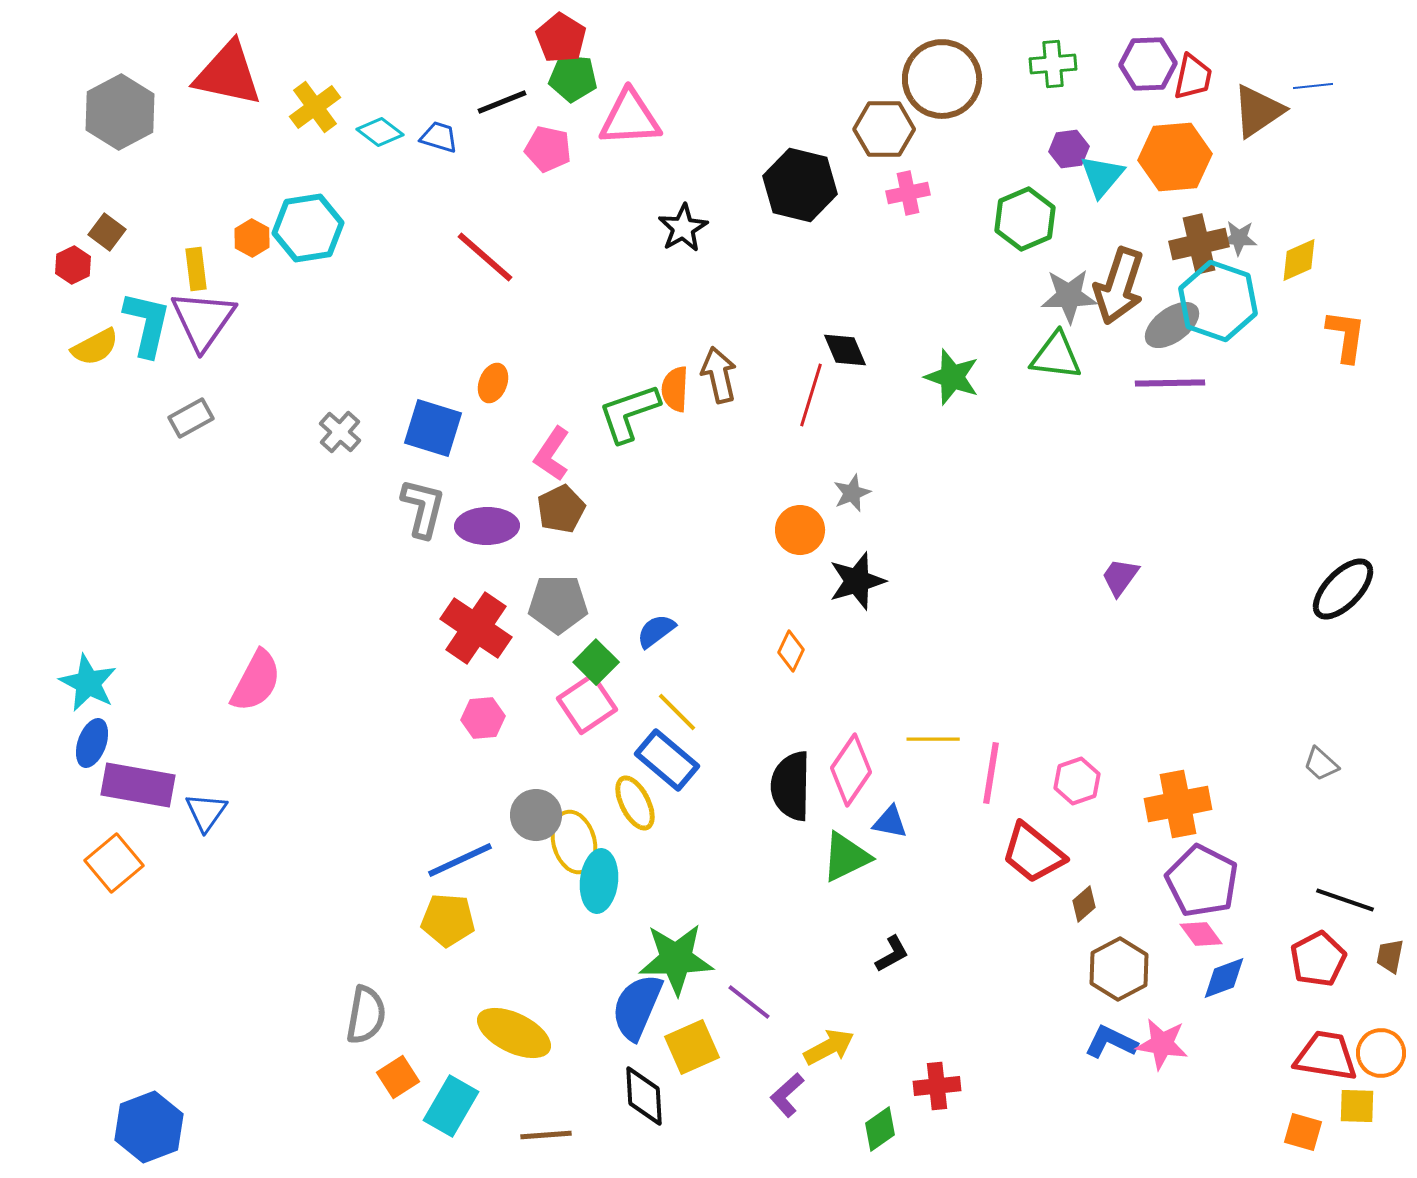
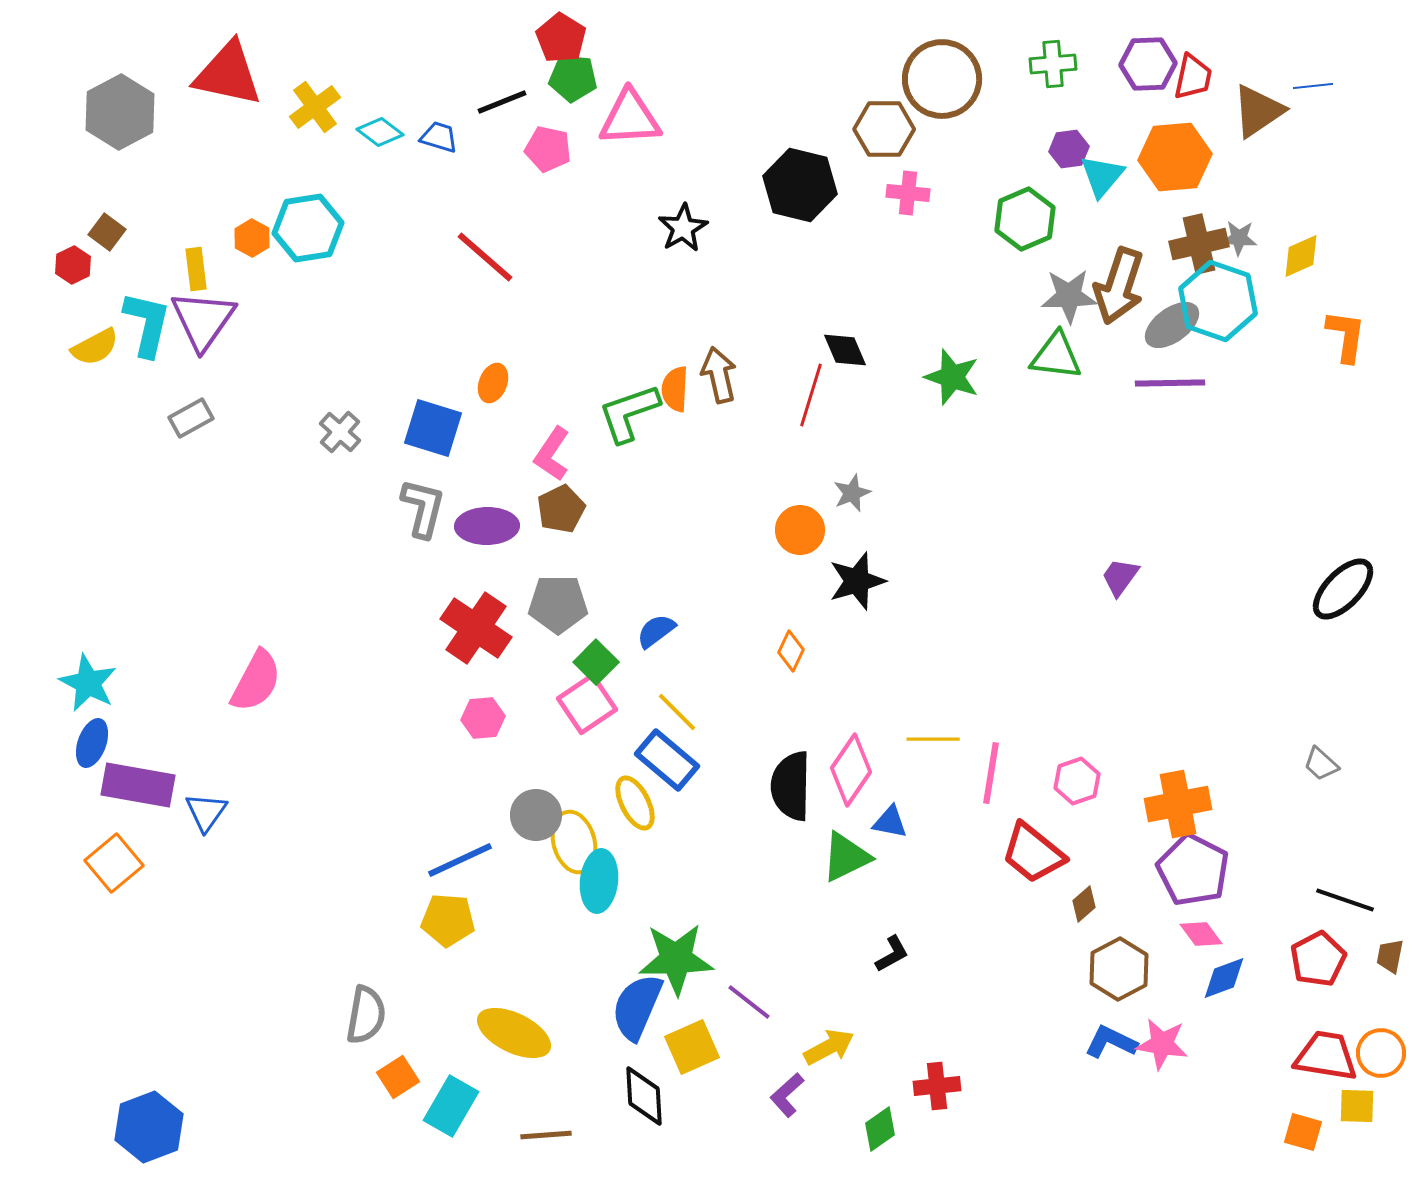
pink cross at (908, 193): rotated 18 degrees clockwise
yellow diamond at (1299, 260): moved 2 px right, 4 px up
purple pentagon at (1202, 881): moved 9 px left, 11 px up
